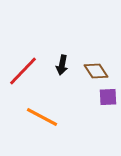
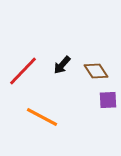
black arrow: rotated 30 degrees clockwise
purple square: moved 3 px down
